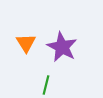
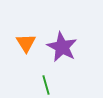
green line: rotated 30 degrees counterclockwise
